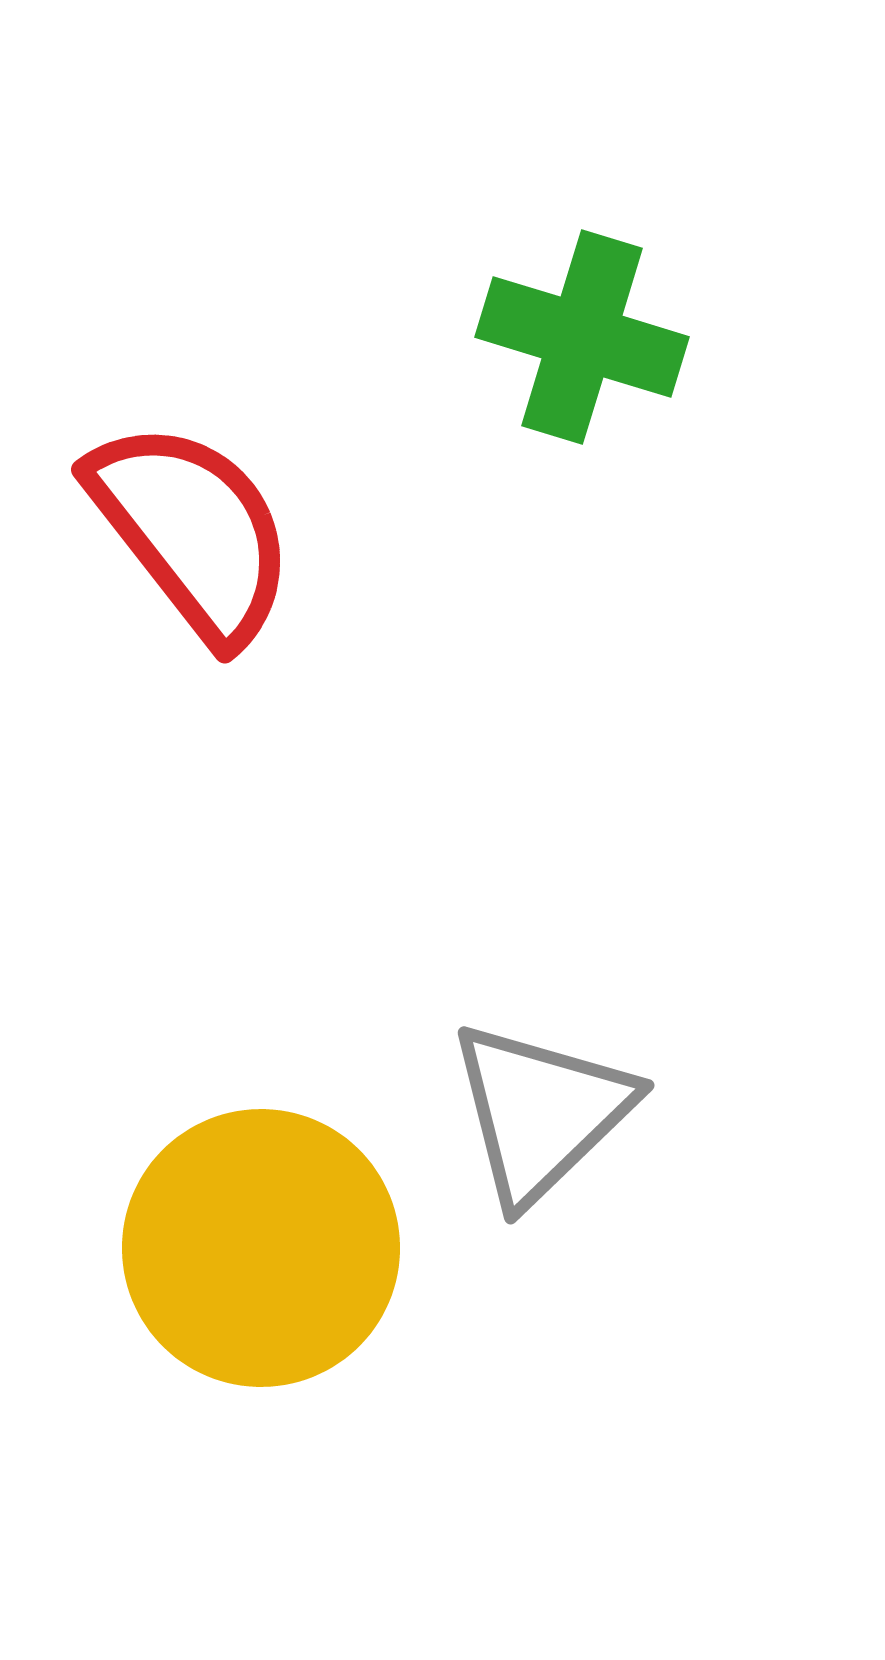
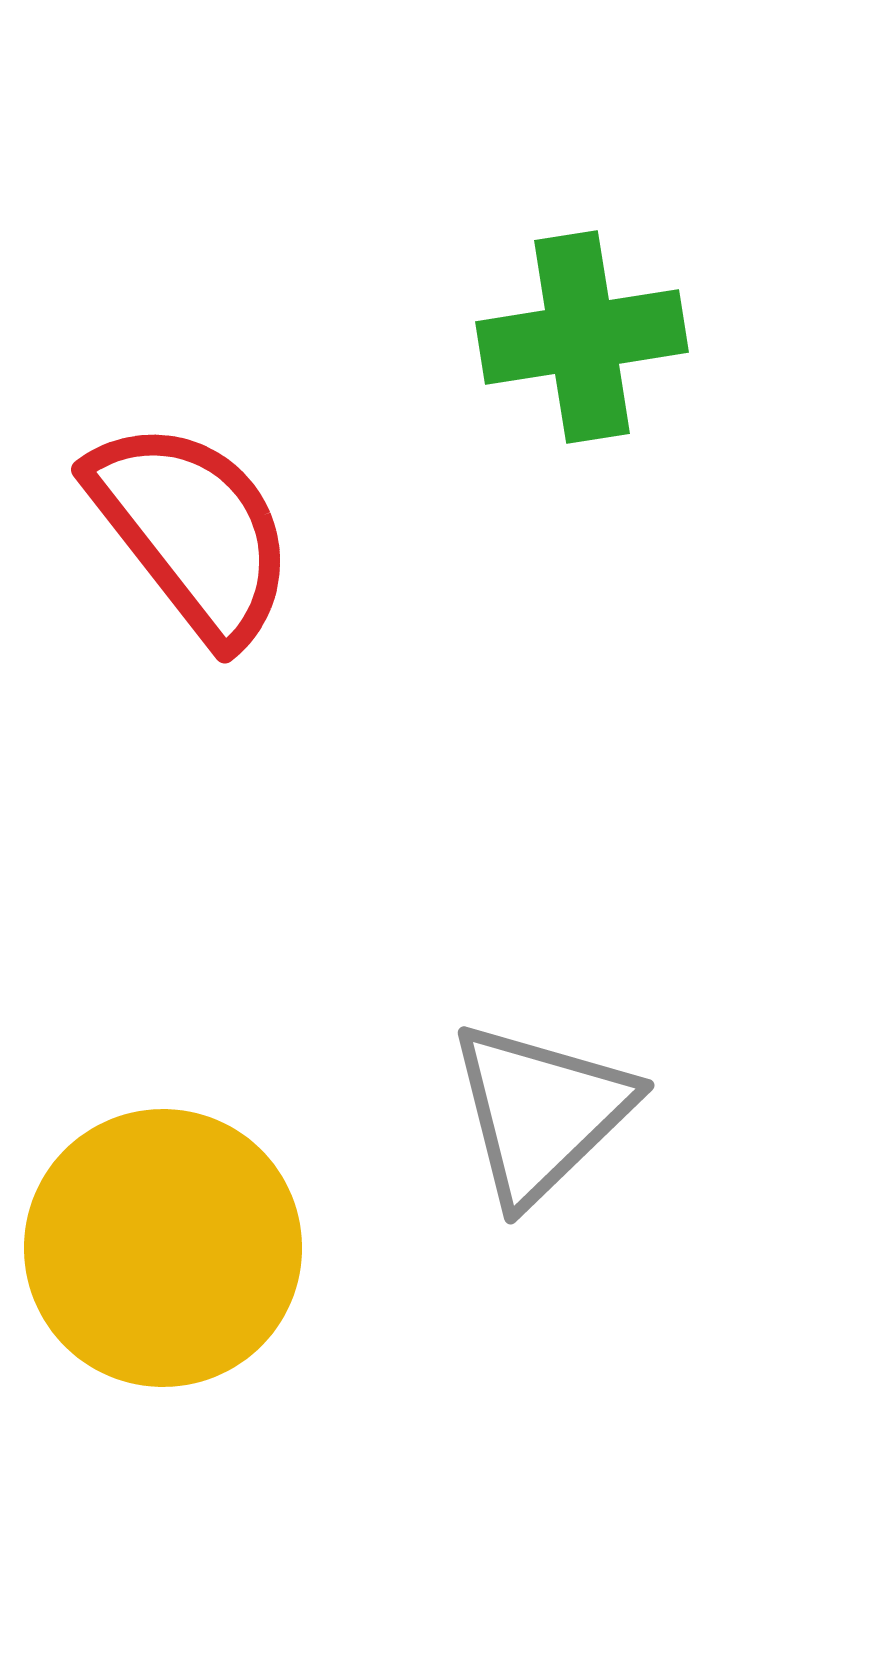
green cross: rotated 26 degrees counterclockwise
yellow circle: moved 98 px left
